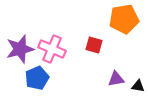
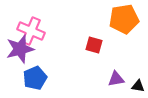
pink cross: moved 21 px left, 18 px up
blue pentagon: moved 2 px left
